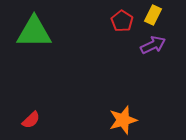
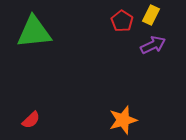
yellow rectangle: moved 2 px left
green triangle: rotated 6 degrees counterclockwise
